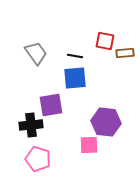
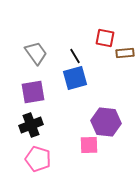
red square: moved 3 px up
black line: rotated 49 degrees clockwise
blue square: rotated 10 degrees counterclockwise
purple square: moved 18 px left, 13 px up
black cross: rotated 15 degrees counterclockwise
